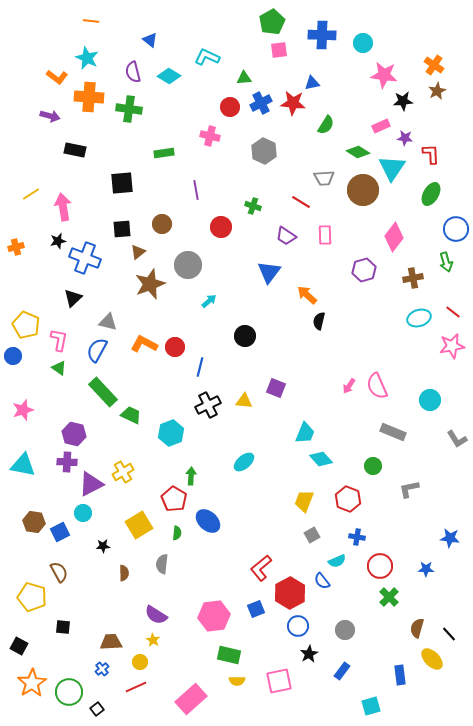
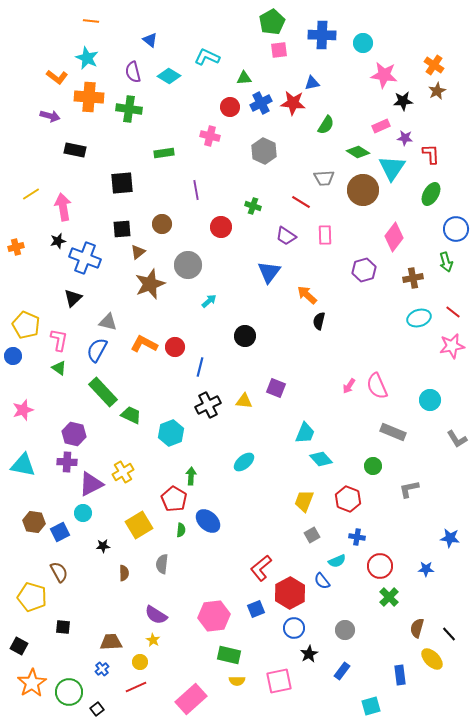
green semicircle at (177, 533): moved 4 px right, 3 px up
blue circle at (298, 626): moved 4 px left, 2 px down
